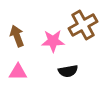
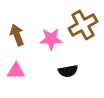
brown arrow: moved 1 px up
pink star: moved 2 px left, 2 px up
pink triangle: moved 2 px left, 1 px up
